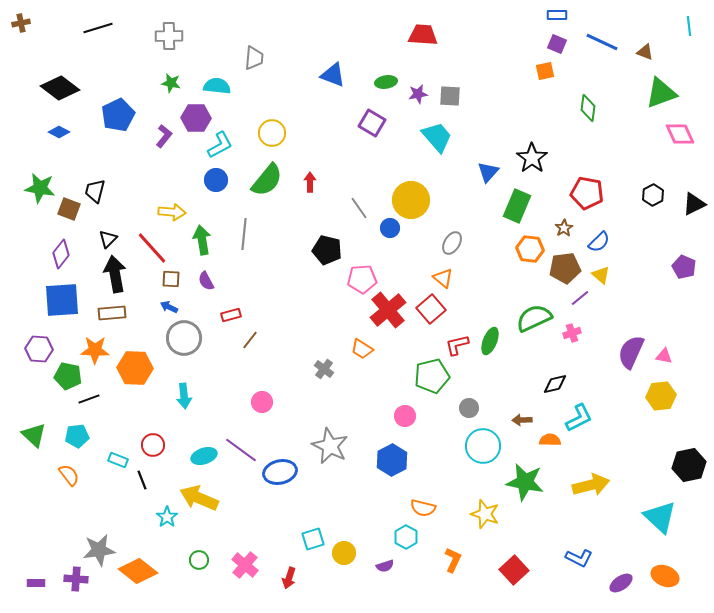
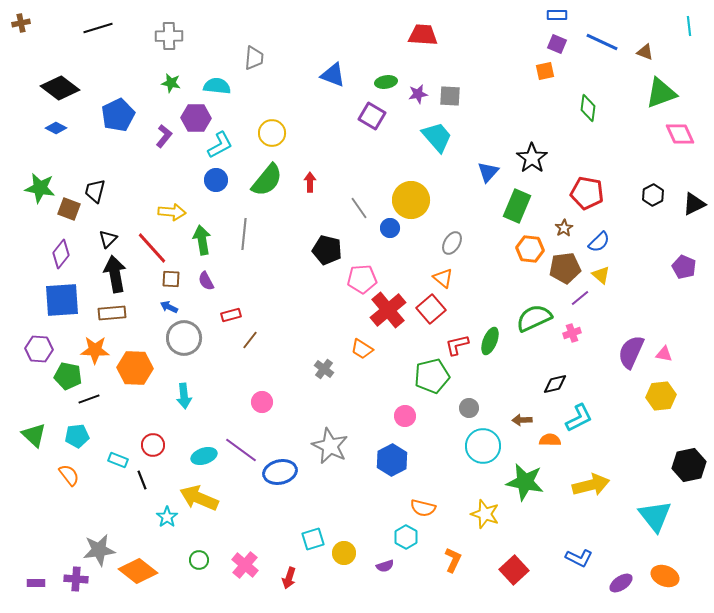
purple square at (372, 123): moved 7 px up
blue diamond at (59, 132): moved 3 px left, 4 px up
pink triangle at (664, 356): moved 2 px up
cyan triangle at (660, 517): moved 5 px left, 1 px up; rotated 9 degrees clockwise
